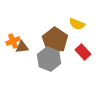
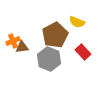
yellow semicircle: moved 2 px up
brown pentagon: moved 5 px up; rotated 10 degrees clockwise
